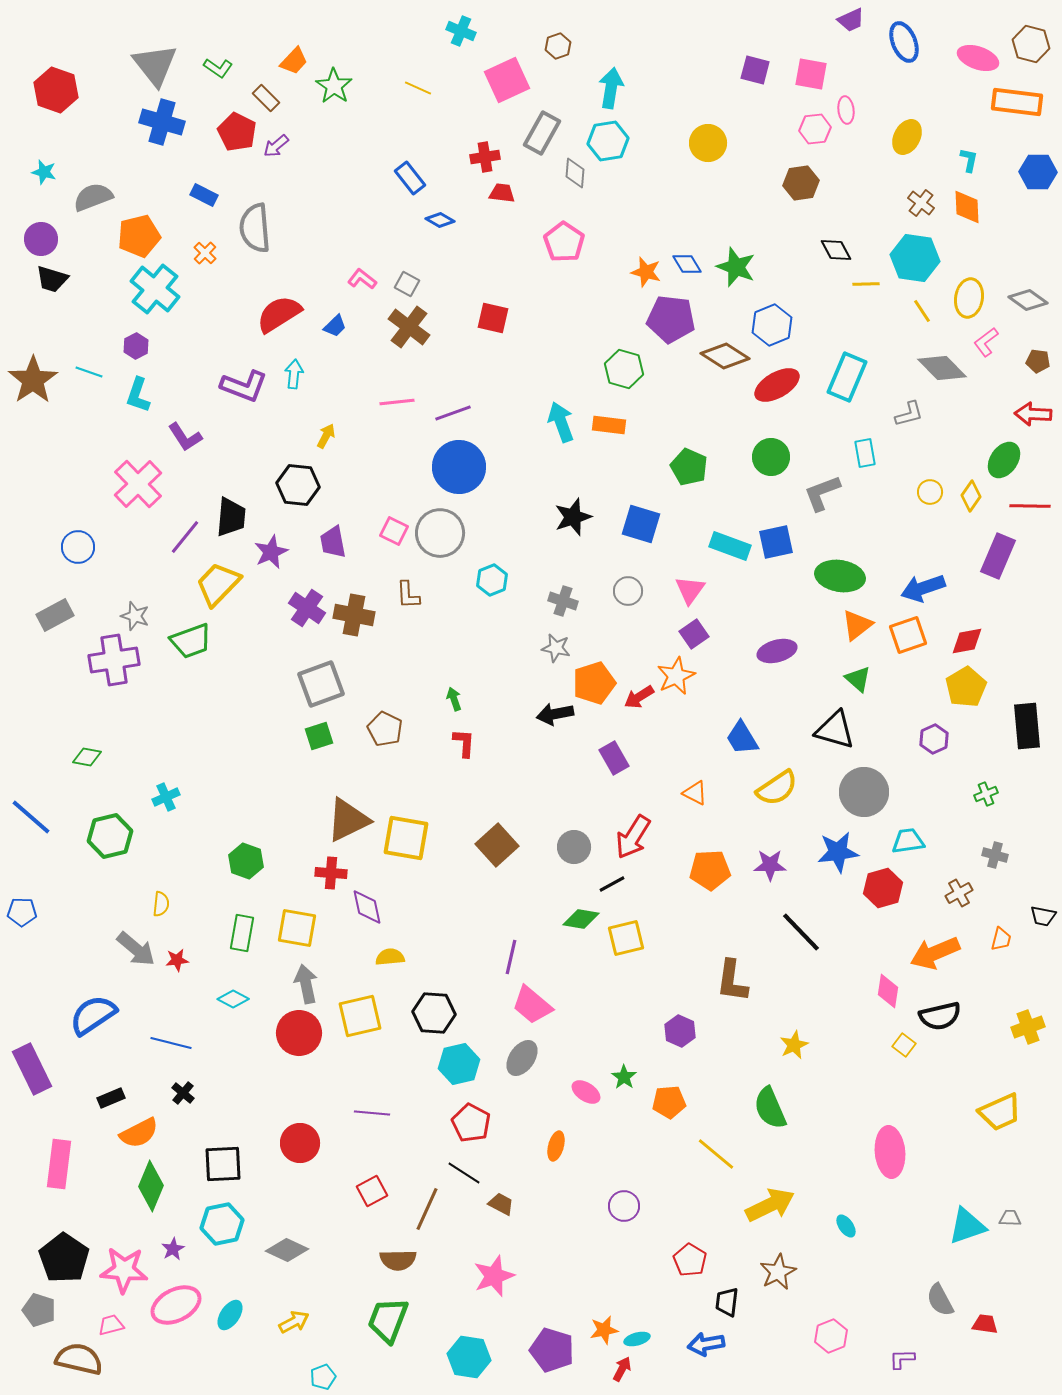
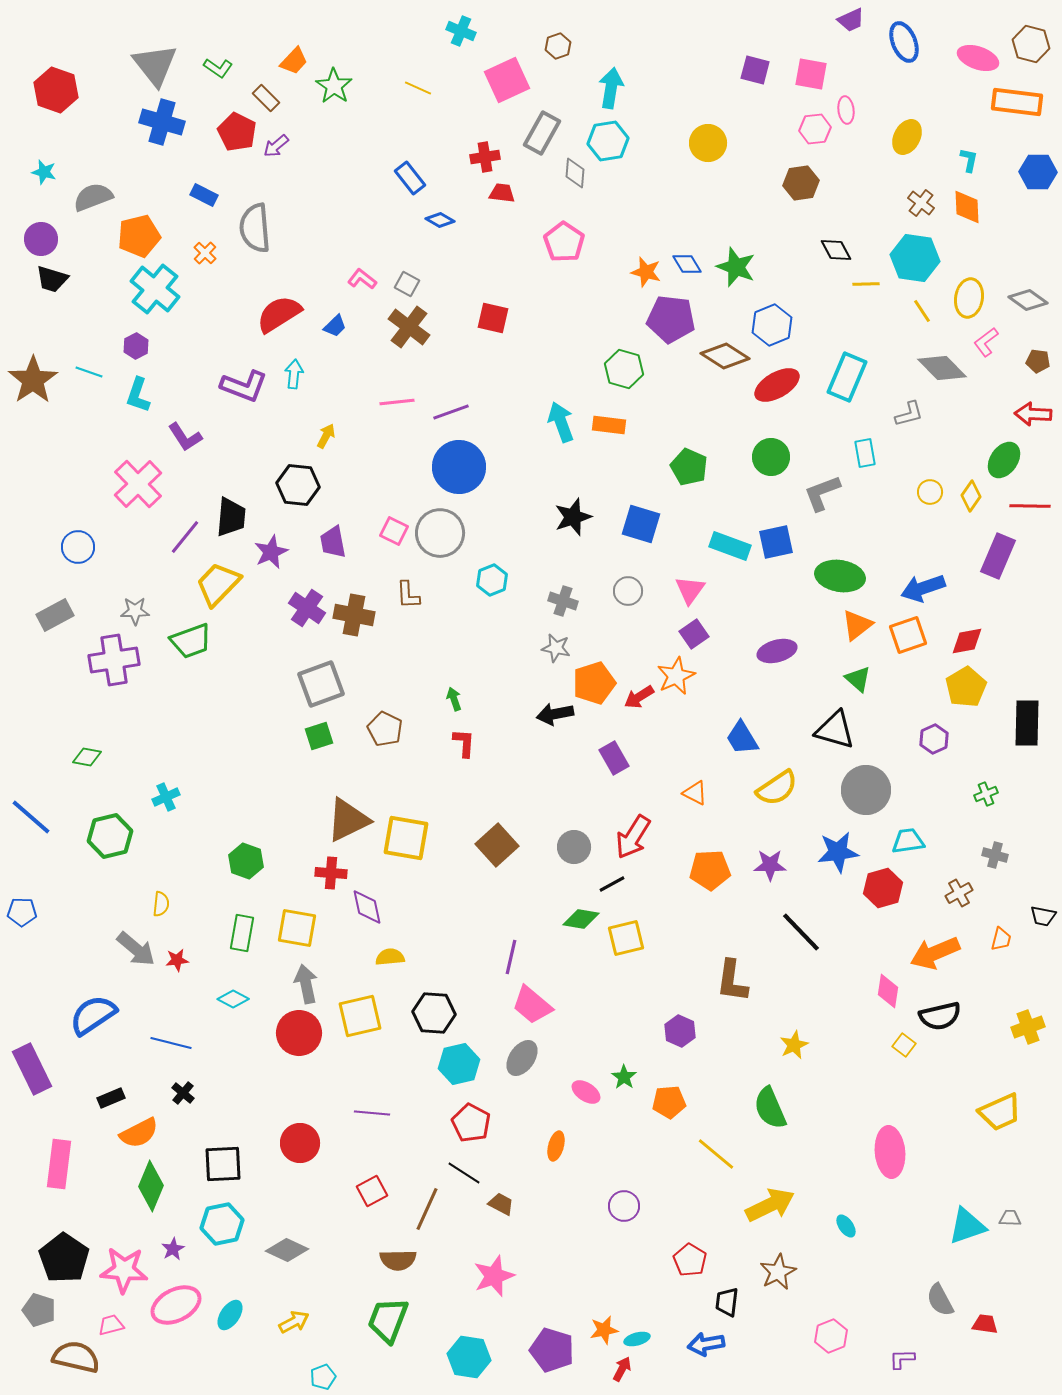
purple line at (453, 413): moved 2 px left, 1 px up
gray star at (135, 616): moved 5 px up; rotated 20 degrees counterclockwise
black rectangle at (1027, 726): moved 3 px up; rotated 6 degrees clockwise
gray circle at (864, 792): moved 2 px right, 2 px up
brown semicircle at (79, 1359): moved 3 px left, 2 px up
